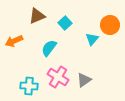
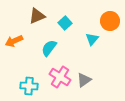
orange circle: moved 4 px up
pink cross: moved 2 px right
